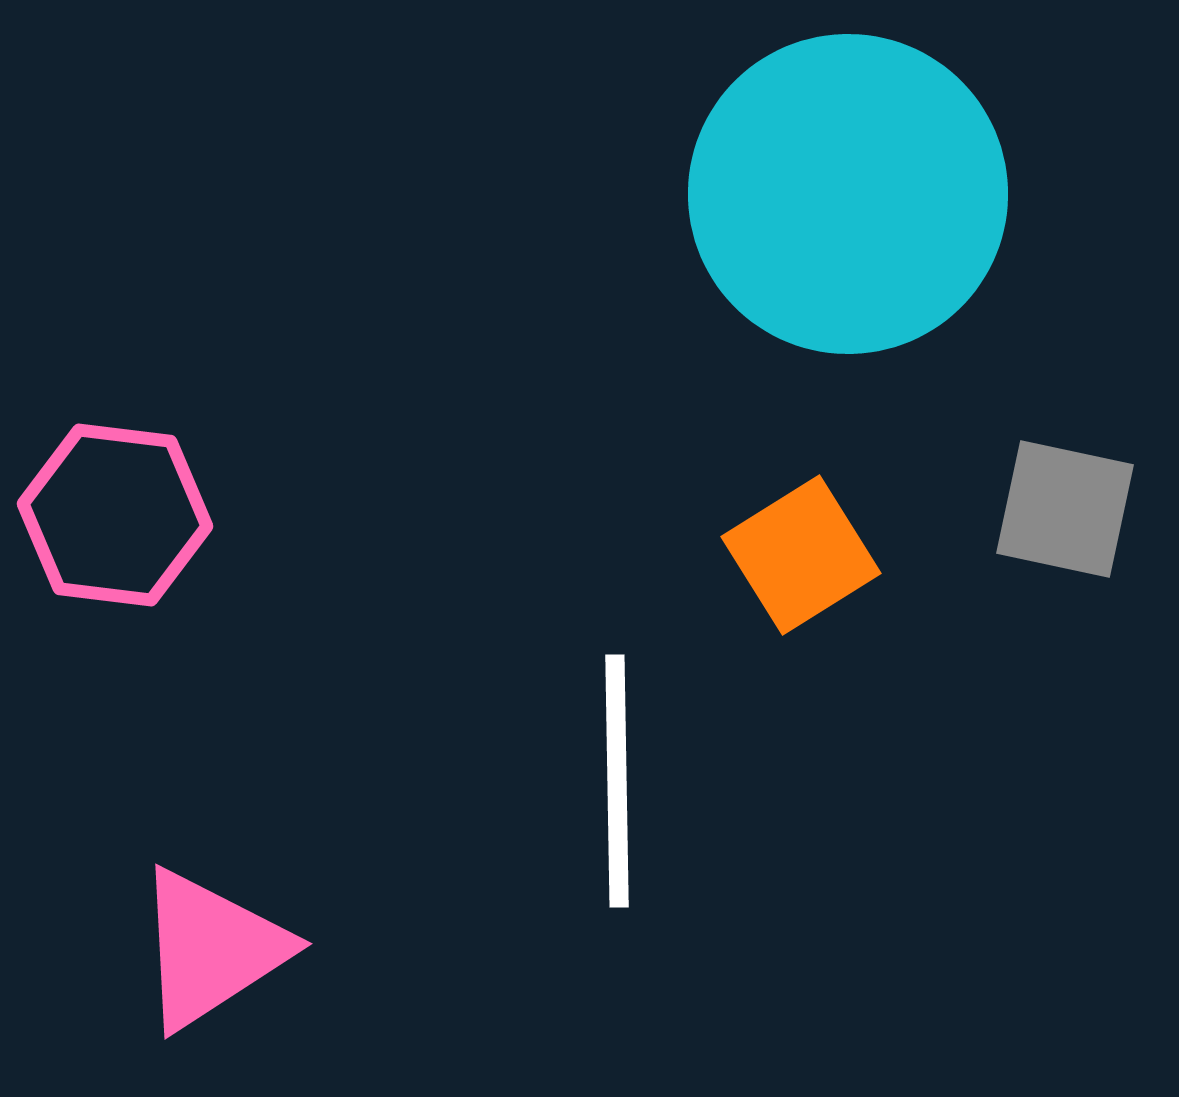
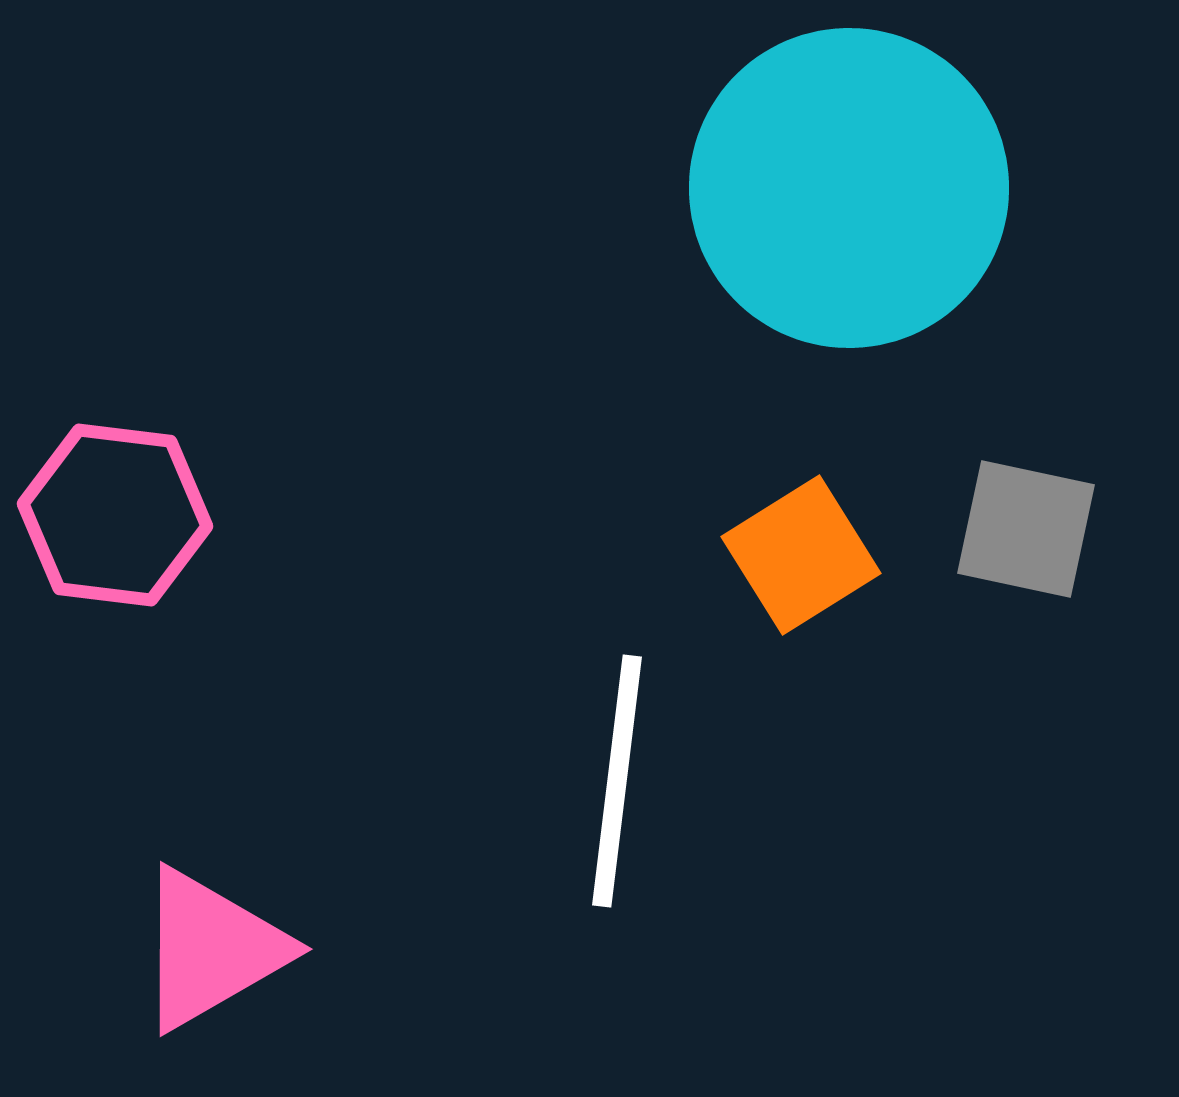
cyan circle: moved 1 px right, 6 px up
gray square: moved 39 px left, 20 px down
white line: rotated 8 degrees clockwise
pink triangle: rotated 3 degrees clockwise
